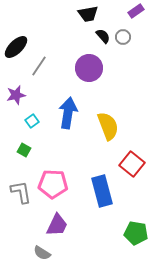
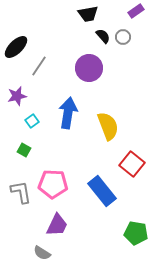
purple star: moved 1 px right, 1 px down
blue rectangle: rotated 24 degrees counterclockwise
